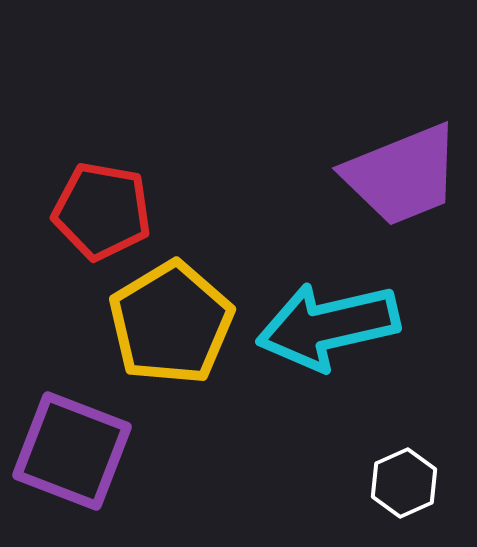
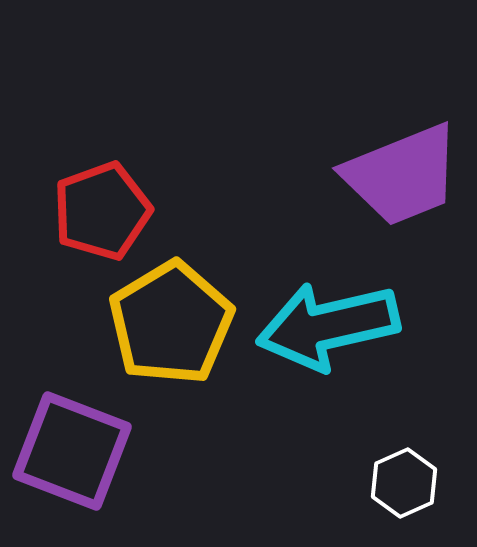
red pentagon: rotated 30 degrees counterclockwise
